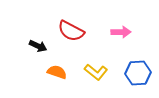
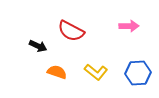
pink arrow: moved 8 px right, 6 px up
